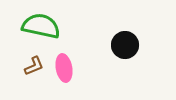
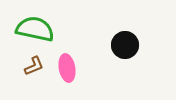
green semicircle: moved 6 px left, 3 px down
pink ellipse: moved 3 px right
